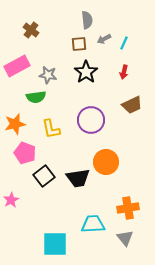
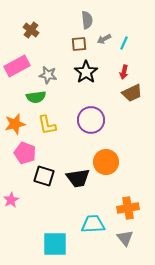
brown trapezoid: moved 12 px up
yellow L-shape: moved 4 px left, 4 px up
black square: rotated 35 degrees counterclockwise
